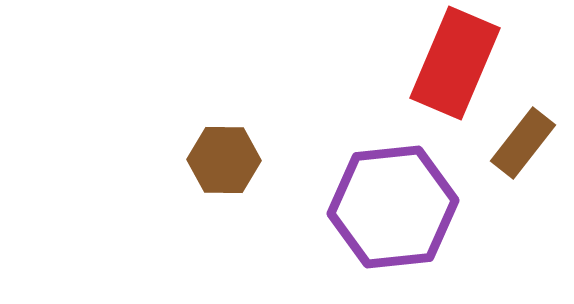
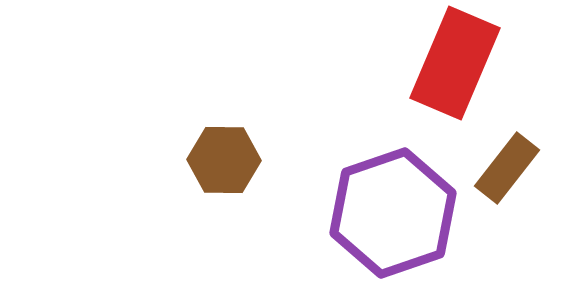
brown rectangle: moved 16 px left, 25 px down
purple hexagon: moved 6 px down; rotated 13 degrees counterclockwise
